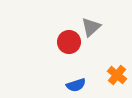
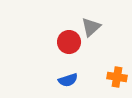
orange cross: moved 2 px down; rotated 30 degrees counterclockwise
blue semicircle: moved 8 px left, 5 px up
